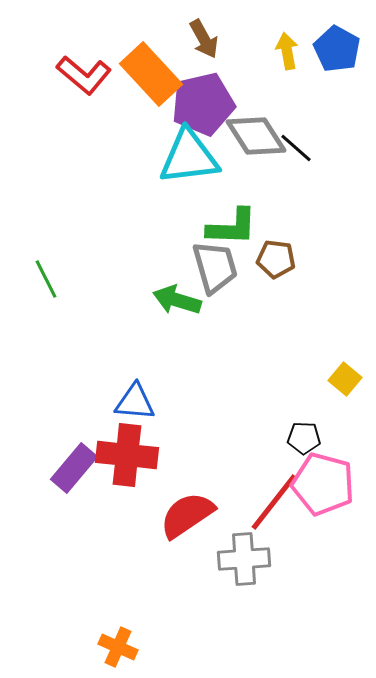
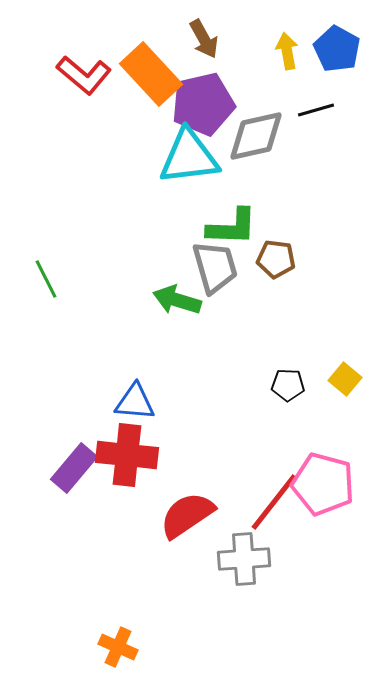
gray diamond: rotated 70 degrees counterclockwise
black line: moved 20 px right, 38 px up; rotated 57 degrees counterclockwise
black pentagon: moved 16 px left, 53 px up
